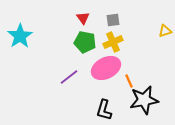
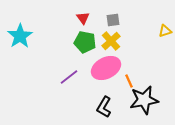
yellow cross: moved 2 px left, 1 px up; rotated 18 degrees counterclockwise
black L-shape: moved 3 px up; rotated 15 degrees clockwise
